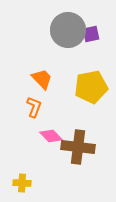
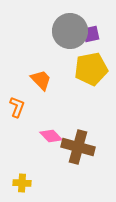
gray circle: moved 2 px right, 1 px down
orange trapezoid: moved 1 px left, 1 px down
yellow pentagon: moved 18 px up
orange L-shape: moved 17 px left
brown cross: rotated 8 degrees clockwise
